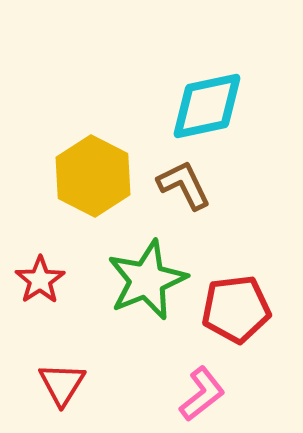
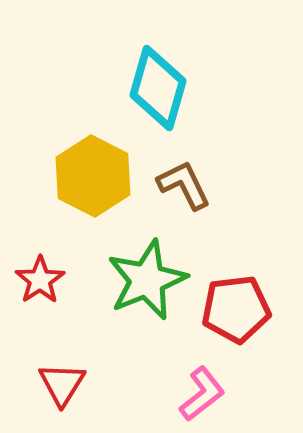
cyan diamond: moved 49 px left, 18 px up; rotated 62 degrees counterclockwise
